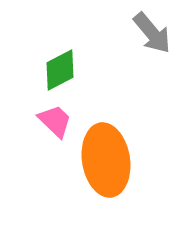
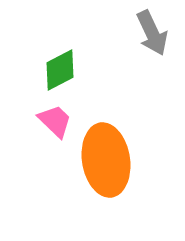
gray arrow: rotated 15 degrees clockwise
